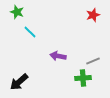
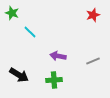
green star: moved 5 px left, 1 px down
green cross: moved 29 px left, 2 px down
black arrow: moved 7 px up; rotated 108 degrees counterclockwise
